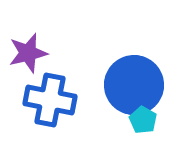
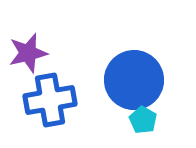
blue circle: moved 5 px up
blue cross: rotated 21 degrees counterclockwise
